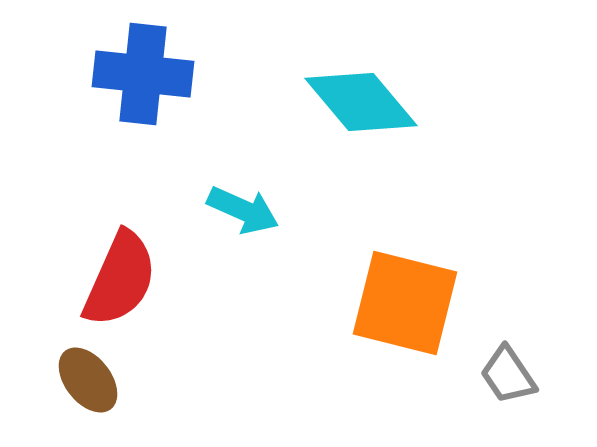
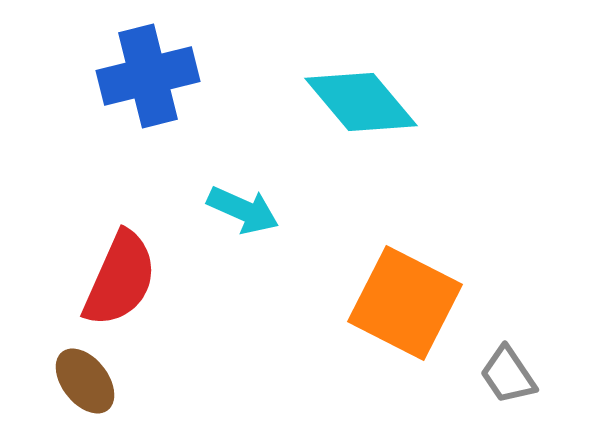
blue cross: moved 5 px right, 2 px down; rotated 20 degrees counterclockwise
orange square: rotated 13 degrees clockwise
brown ellipse: moved 3 px left, 1 px down
